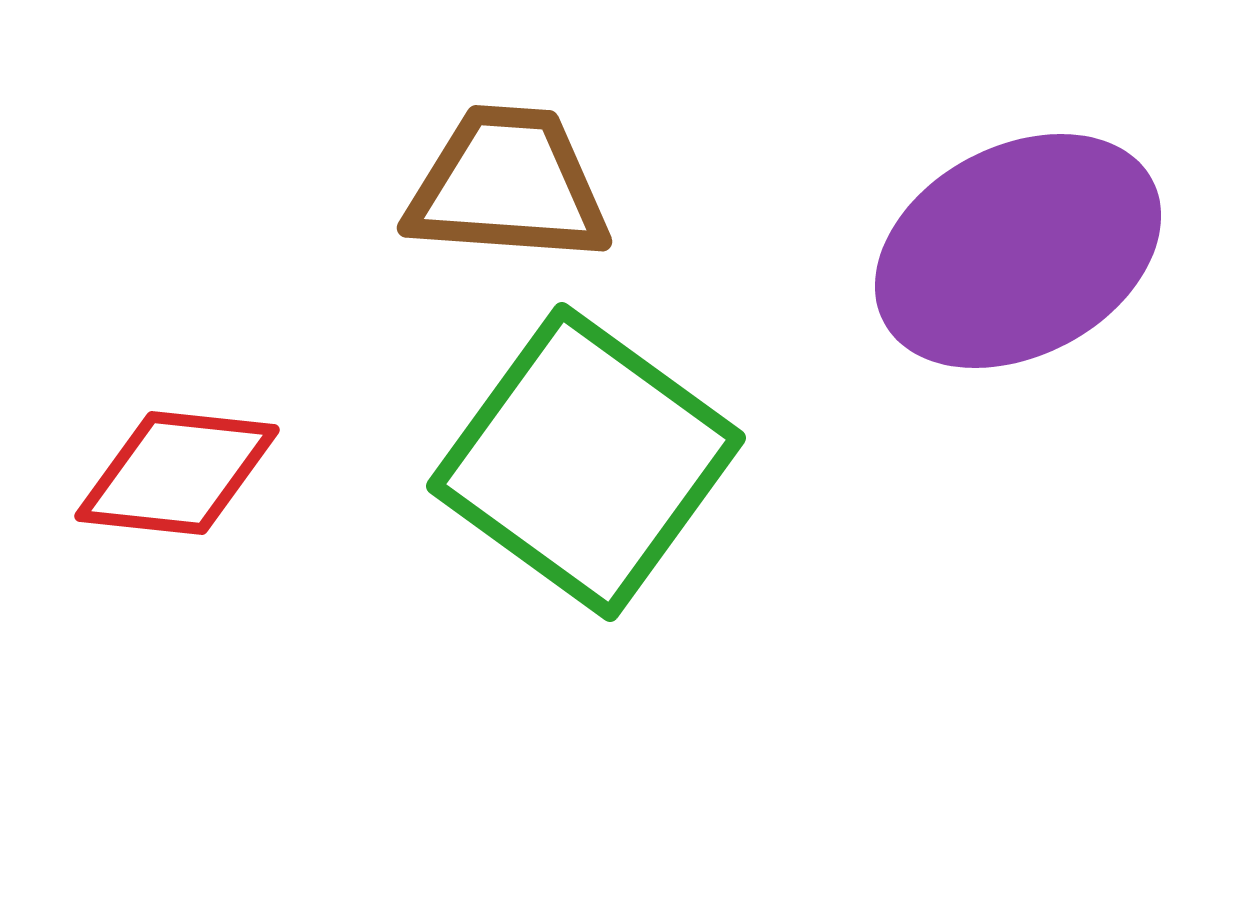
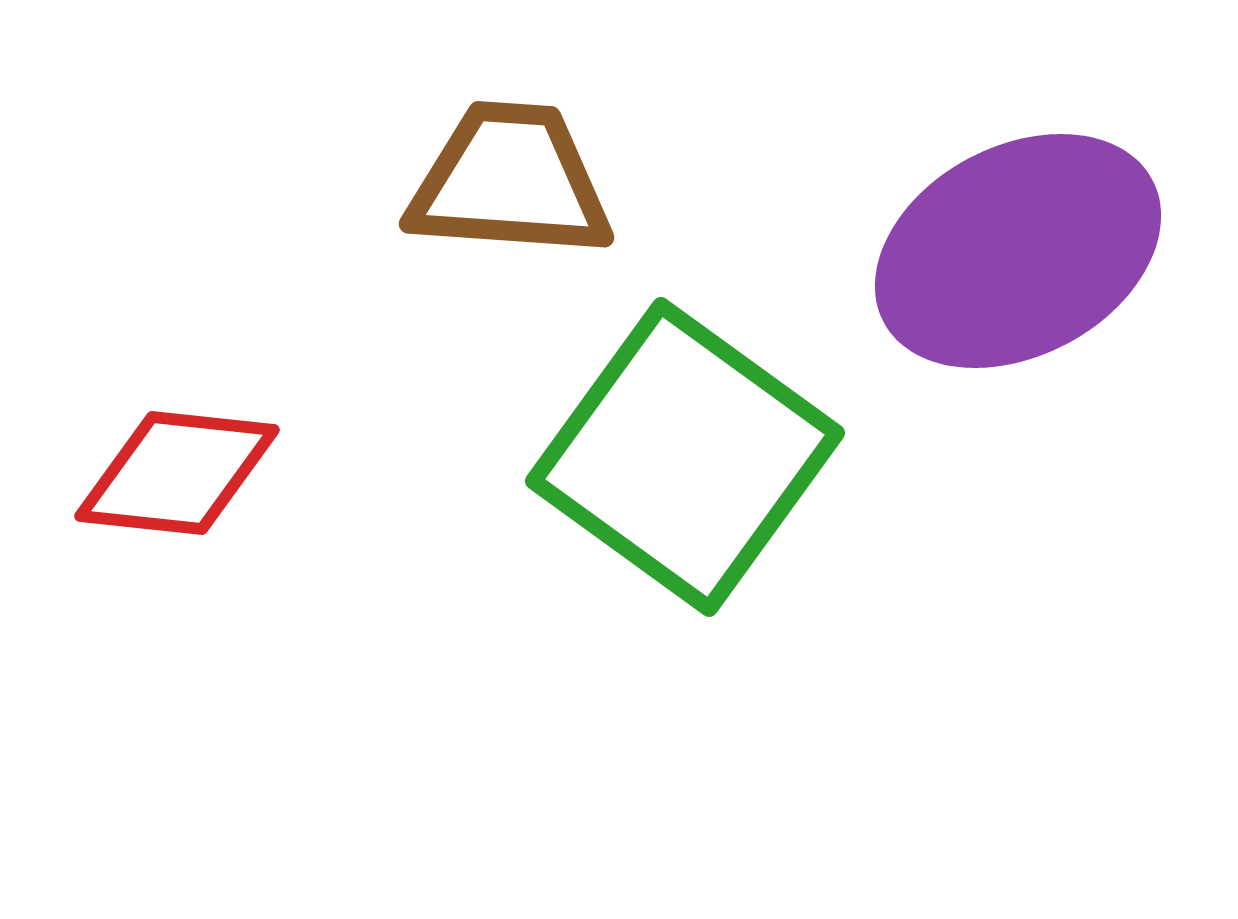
brown trapezoid: moved 2 px right, 4 px up
green square: moved 99 px right, 5 px up
